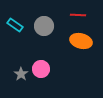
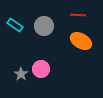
orange ellipse: rotated 15 degrees clockwise
